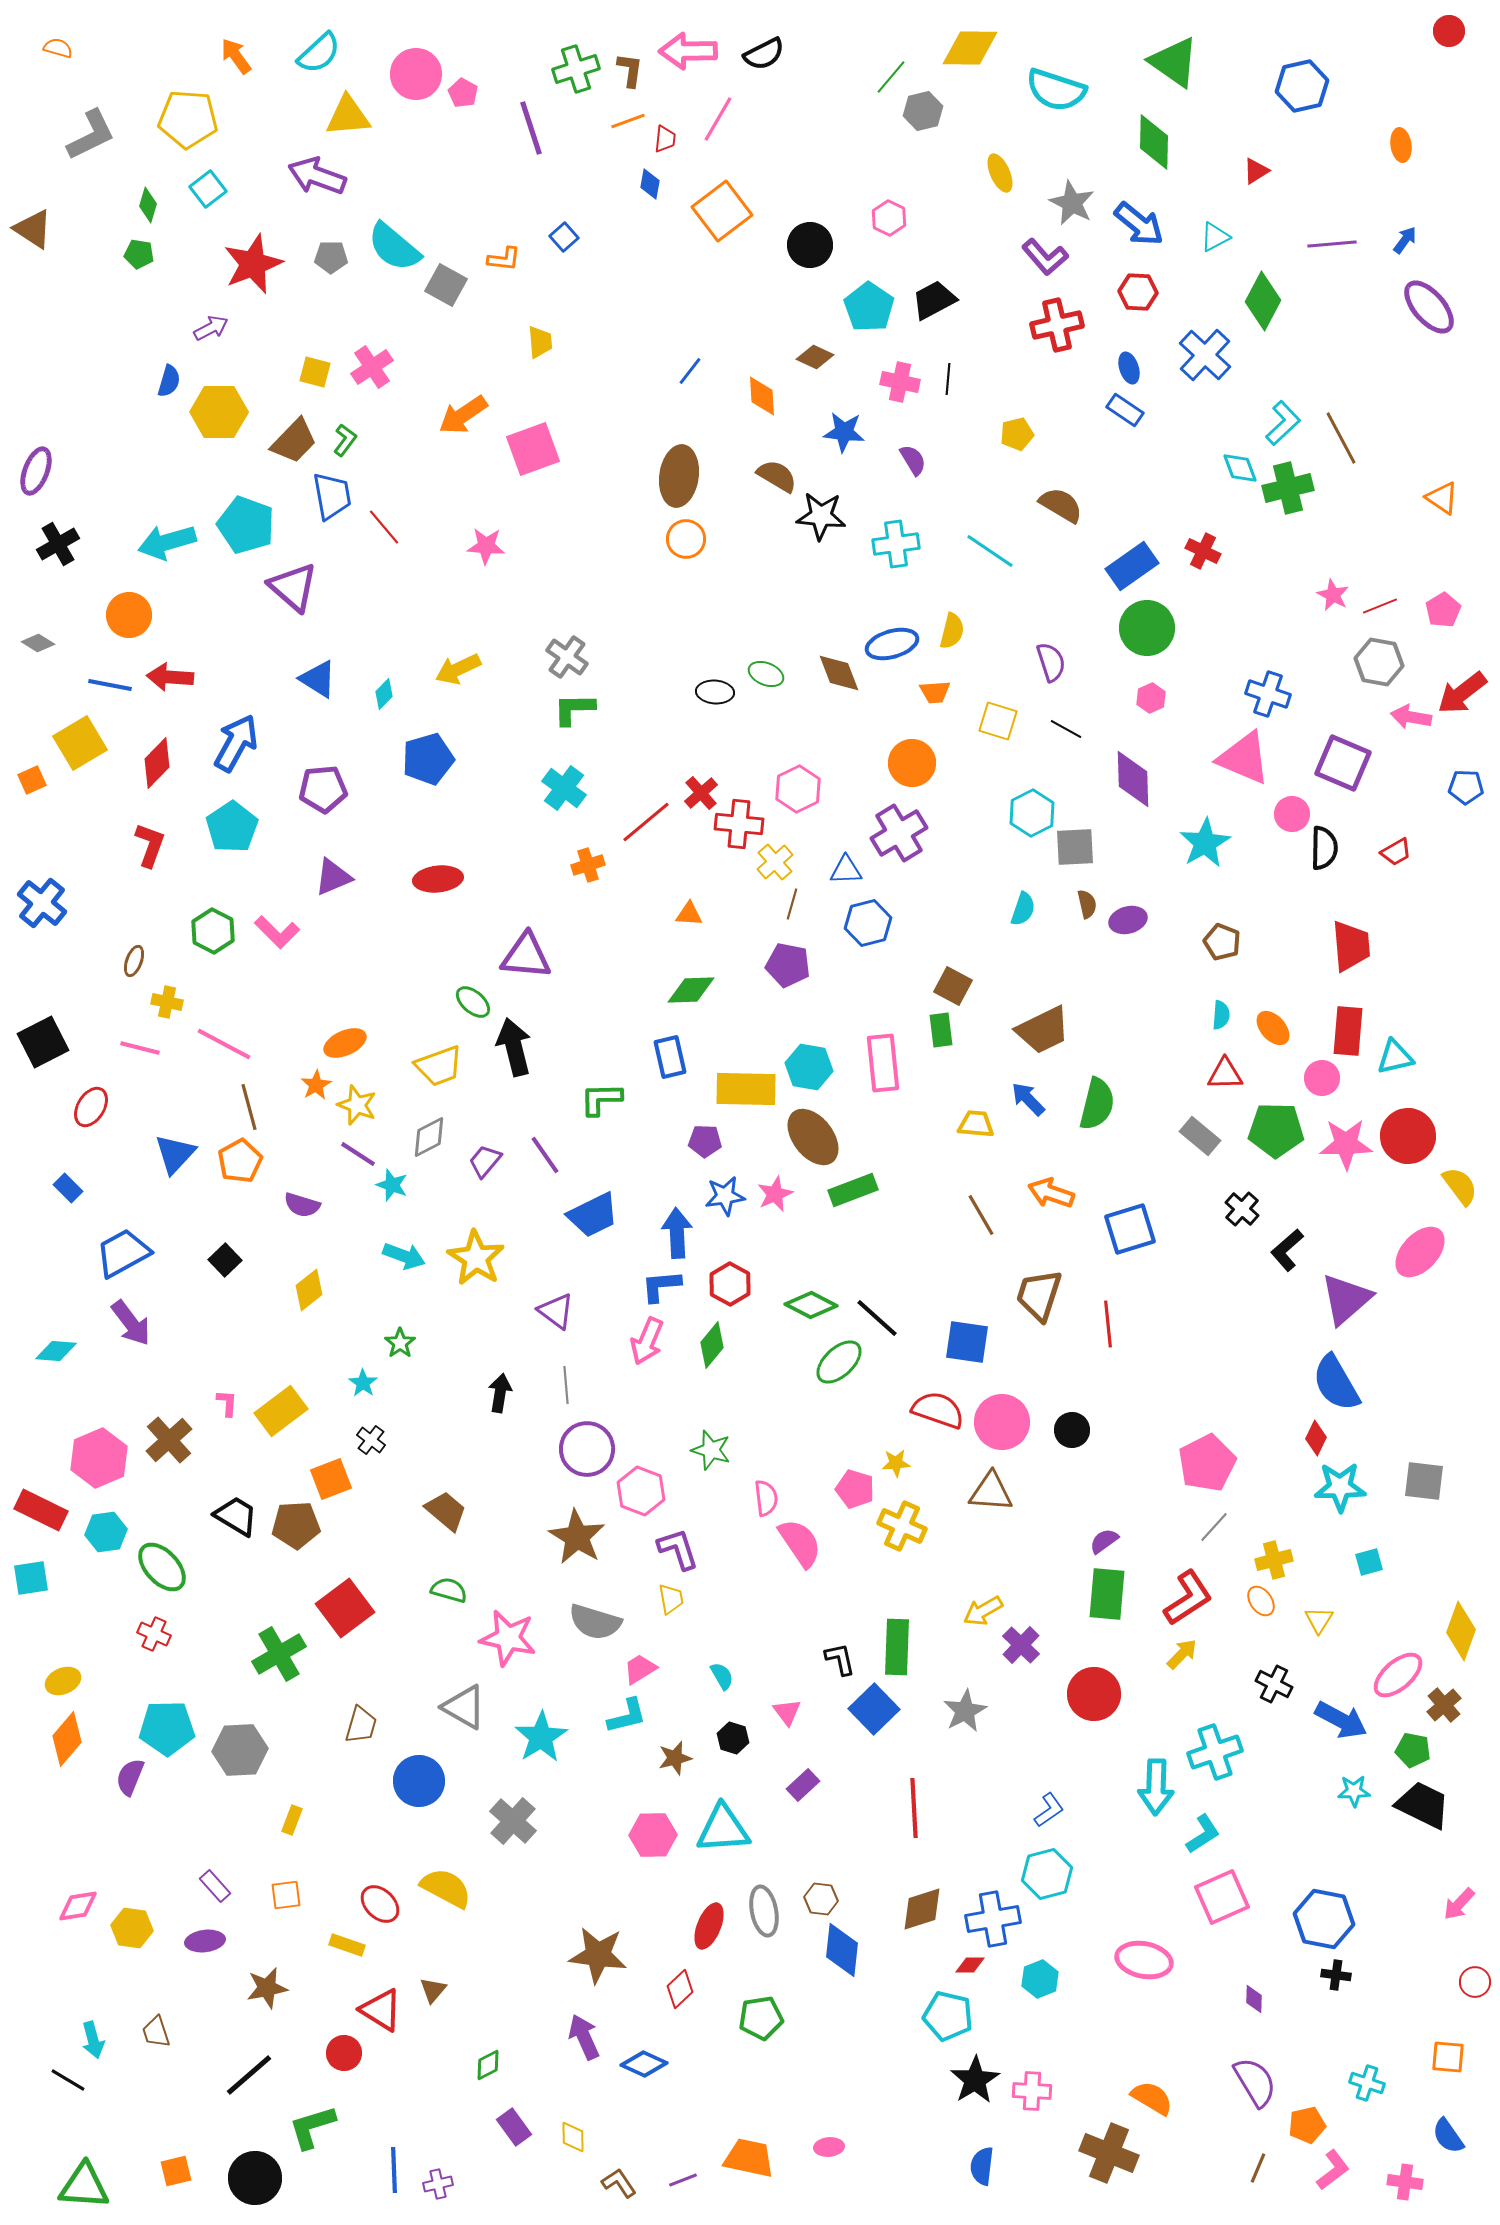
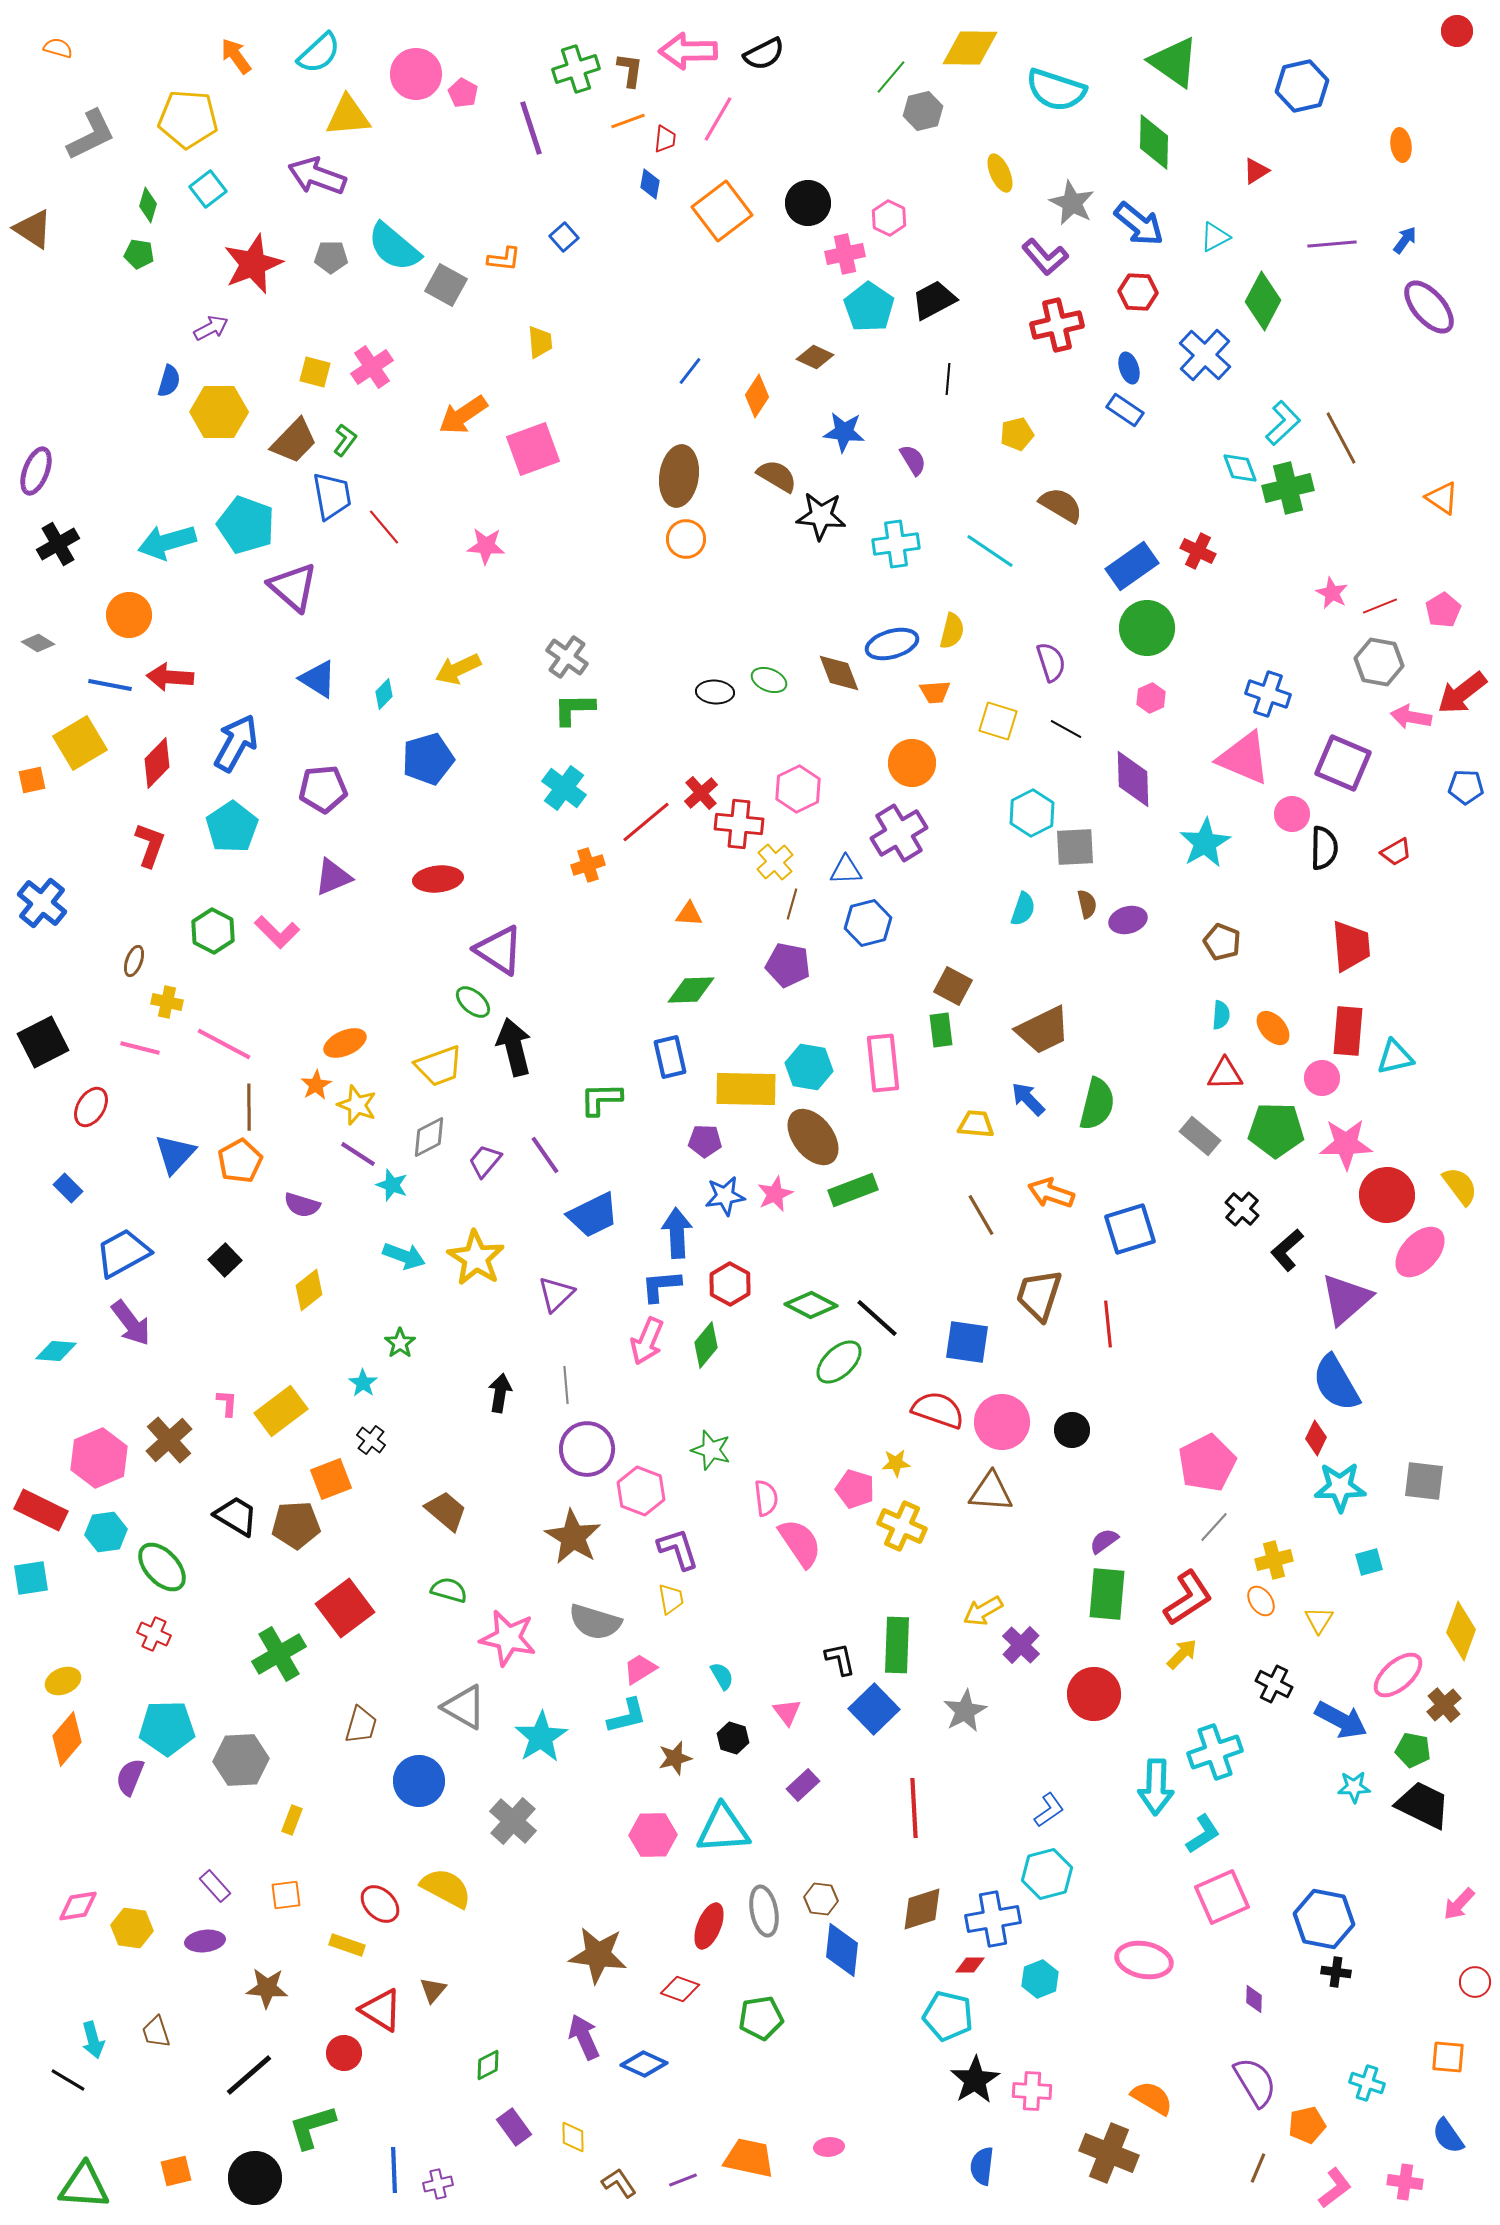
red circle at (1449, 31): moved 8 px right
black circle at (810, 245): moved 2 px left, 42 px up
pink cross at (900, 382): moved 55 px left, 128 px up; rotated 24 degrees counterclockwise
orange diamond at (762, 396): moved 5 px left; rotated 36 degrees clockwise
red cross at (1203, 551): moved 5 px left
pink star at (1333, 595): moved 1 px left, 2 px up
green ellipse at (766, 674): moved 3 px right, 6 px down
orange square at (32, 780): rotated 12 degrees clockwise
purple triangle at (526, 956): moved 27 px left, 6 px up; rotated 28 degrees clockwise
brown line at (249, 1107): rotated 15 degrees clockwise
red circle at (1408, 1136): moved 21 px left, 59 px down
purple triangle at (556, 1311): moved 17 px up; rotated 39 degrees clockwise
green diamond at (712, 1345): moved 6 px left
brown star at (577, 1537): moved 4 px left
green rectangle at (897, 1647): moved 2 px up
gray hexagon at (240, 1750): moved 1 px right, 10 px down
cyan star at (1354, 1791): moved 4 px up
black cross at (1336, 1975): moved 3 px up
brown star at (267, 1988): rotated 15 degrees clockwise
red diamond at (680, 1989): rotated 63 degrees clockwise
pink L-shape at (1333, 2170): moved 2 px right, 18 px down
